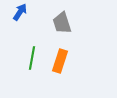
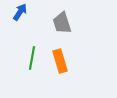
orange rectangle: rotated 35 degrees counterclockwise
